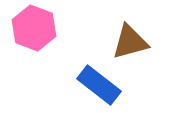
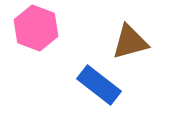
pink hexagon: moved 2 px right
